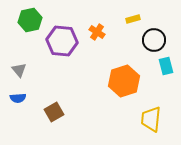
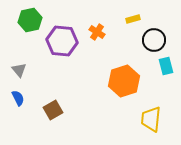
blue semicircle: rotated 112 degrees counterclockwise
brown square: moved 1 px left, 2 px up
